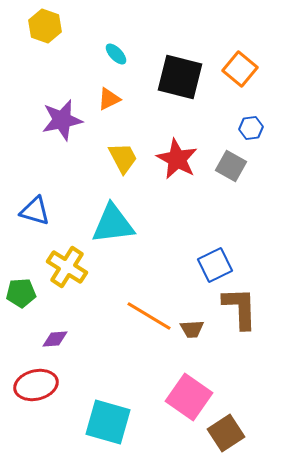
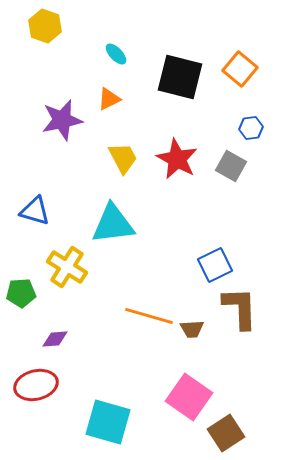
orange line: rotated 15 degrees counterclockwise
